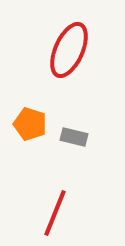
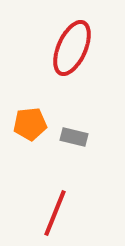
red ellipse: moved 3 px right, 2 px up
orange pentagon: rotated 24 degrees counterclockwise
